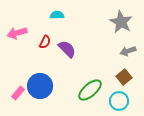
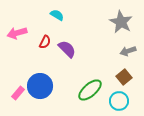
cyan semicircle: rotated 32 degrees clockwise
